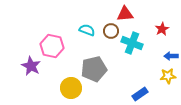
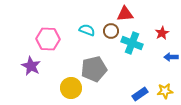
red star: moved 4 px down
pink hexagon: moved 4 px left, 7 px up; rotated 10 degrees counterclockwise
blue arrow: moved 1 px down
yellow star: moved 3 px left, 15 px down
